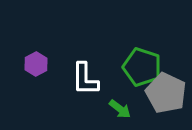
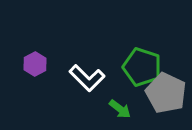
purple hexagon: moved 1 px left
white L-shape: moved 2 px right, 1 px up; rotated 45 degrees counterclockwise
